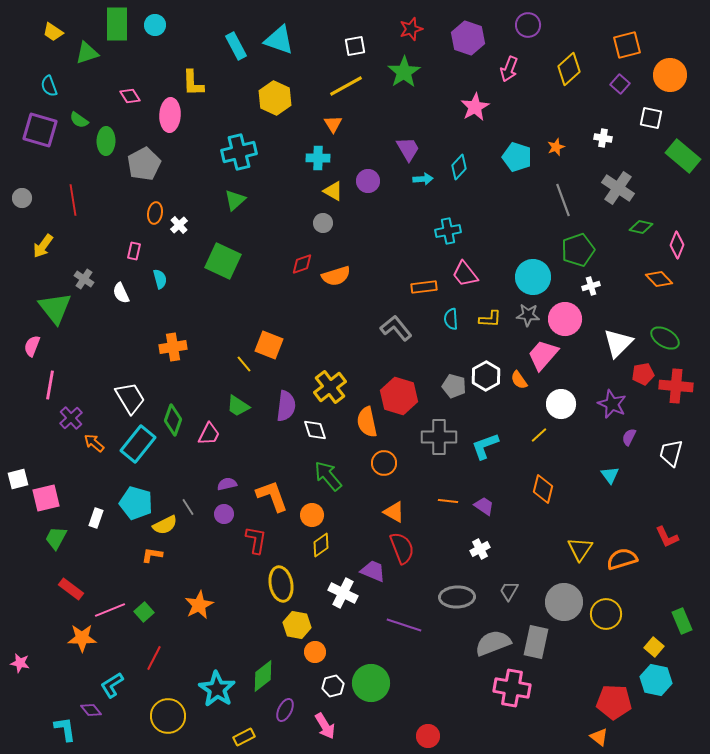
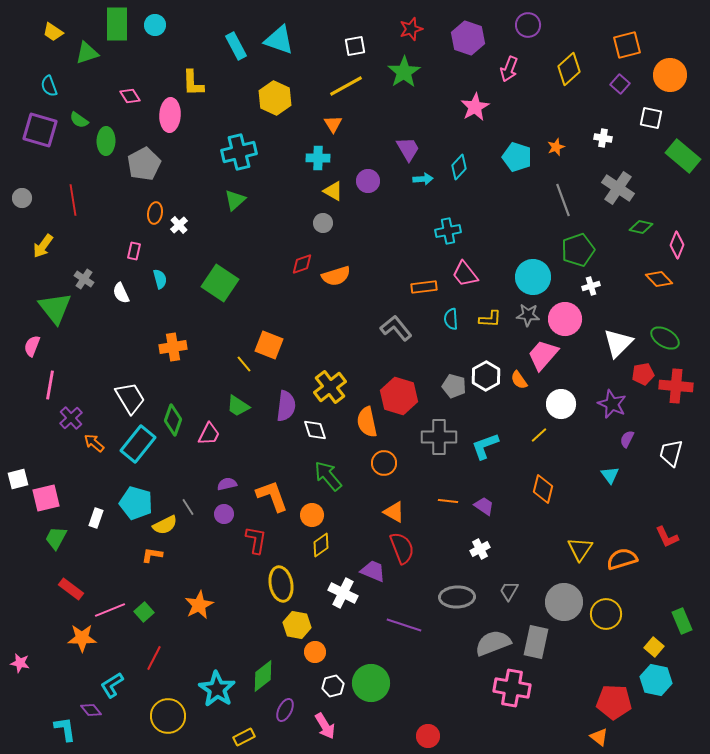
green square at (223, 261): moved 3 px left, 22 px down; rotated 9 degrees clockwise
purple semicircle at (629, 437): moved 2 px left, 2 px down
